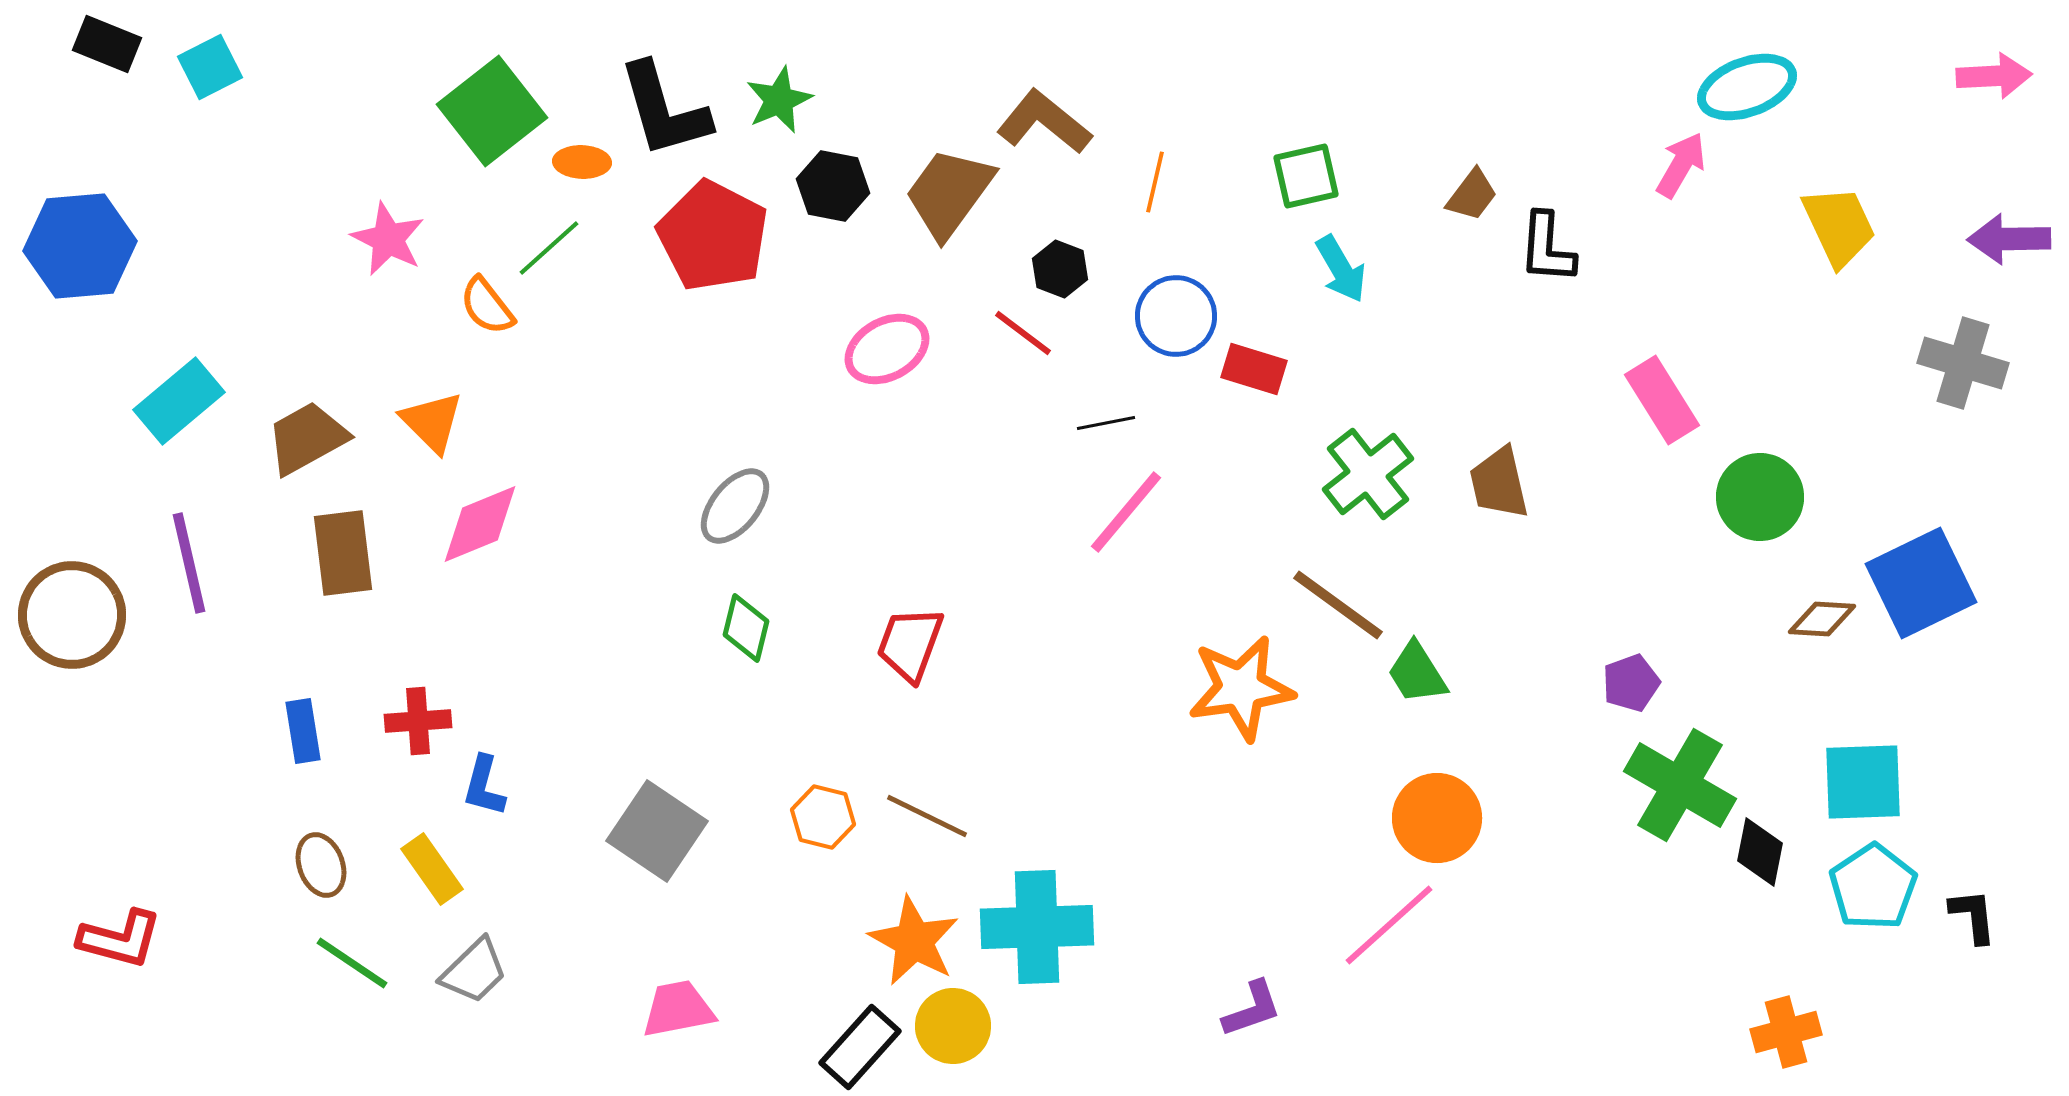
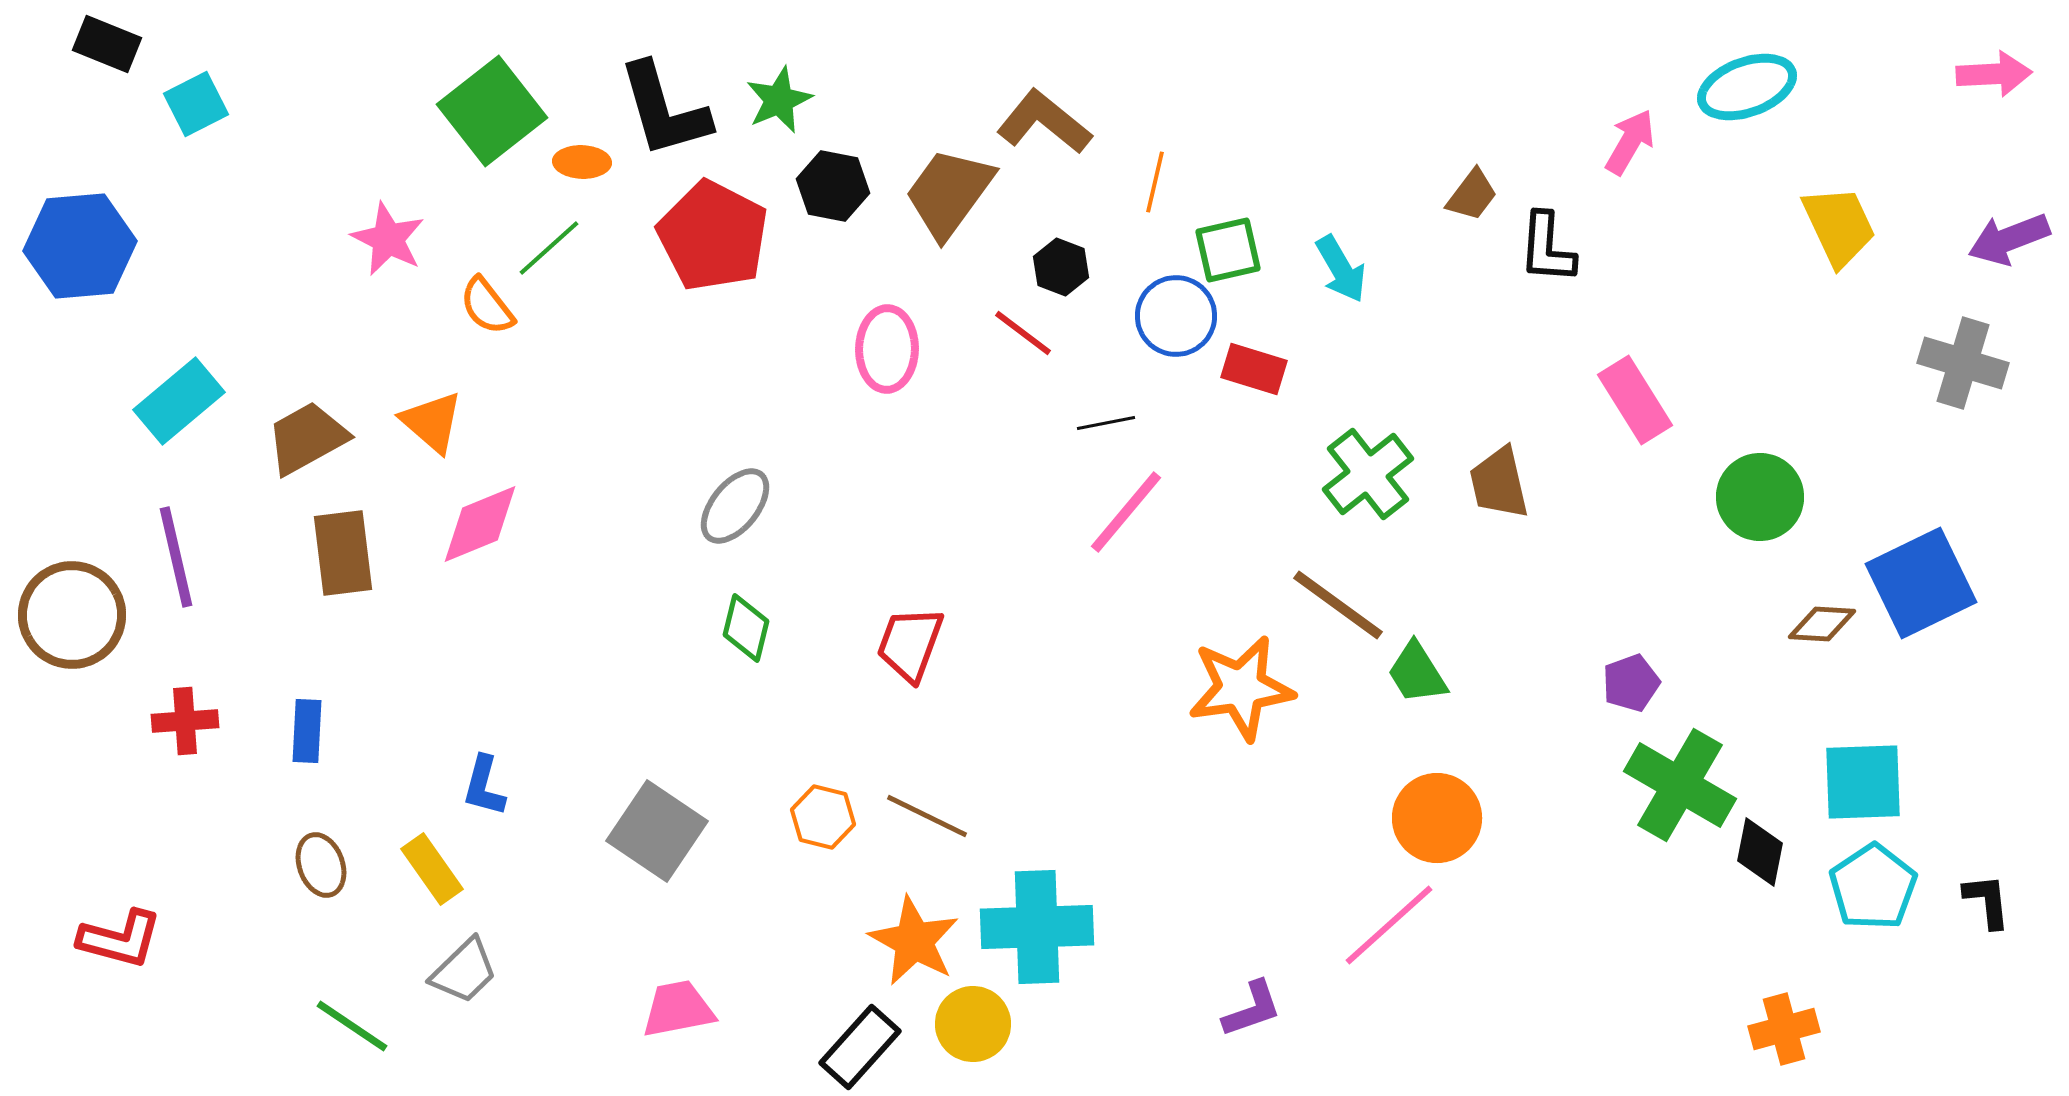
cyan square at (210, 67): moved 14 px left, 37 px down
pink arrow at (1994, 76): moved 2 px up
pink arrow at (1681, 165): moved 51 px left, 23 px up
green square at (1306, 176): moved 78 px left, 74 px down
purple arrow at (2009, 239): rotated 20 degrees counterclockwise
black hexagon at (1060, 269): moved 1 px right, 2 px up
pink ellipse at (887, 349): rotated 60 degrees counterclockwise
pink rectangle at (1662, 400): moved 27 px left
orange triangle at (432, 422): rotated 4 degrees counterclockwise
purple line at (189, 563): moved 13 px left, 6 px up
brown diamond at (1822, 619): moved 5 px down
red cross at (418, 721): moved 233 px left
blue rectangle at (303, 731): moved 4 px right; rotated 12 degrees clockwise
black L-shape at (1973, 916): moved 14 px right, 15 px up
green line at (352, 963): moved 63 px down
gray trapezoid at (474, 971): moved 10 px left
yellow circle at (953, 1026): moved 20 px right, 2 px up
orange cross at (1786, 1032): moved 2 px left, 3 px up
